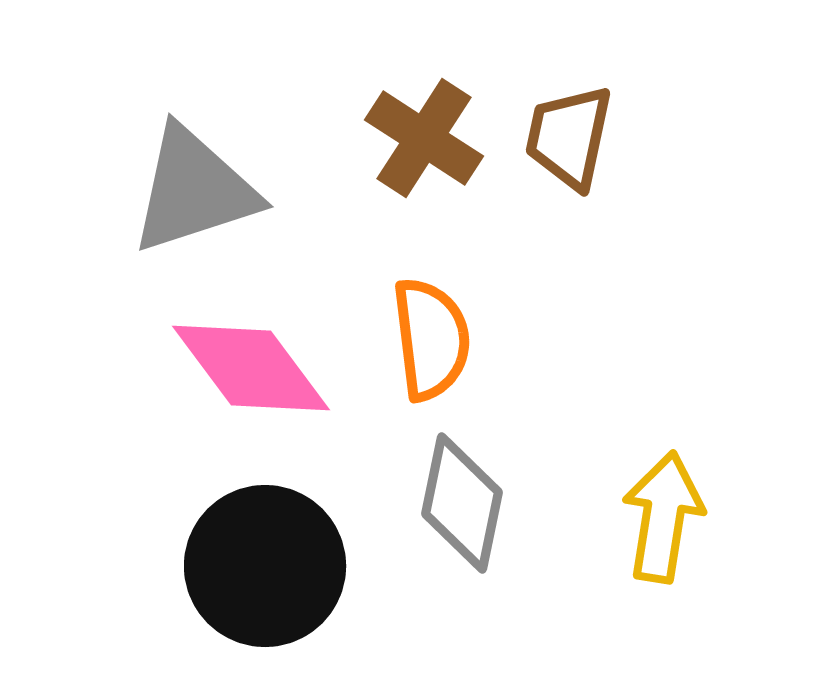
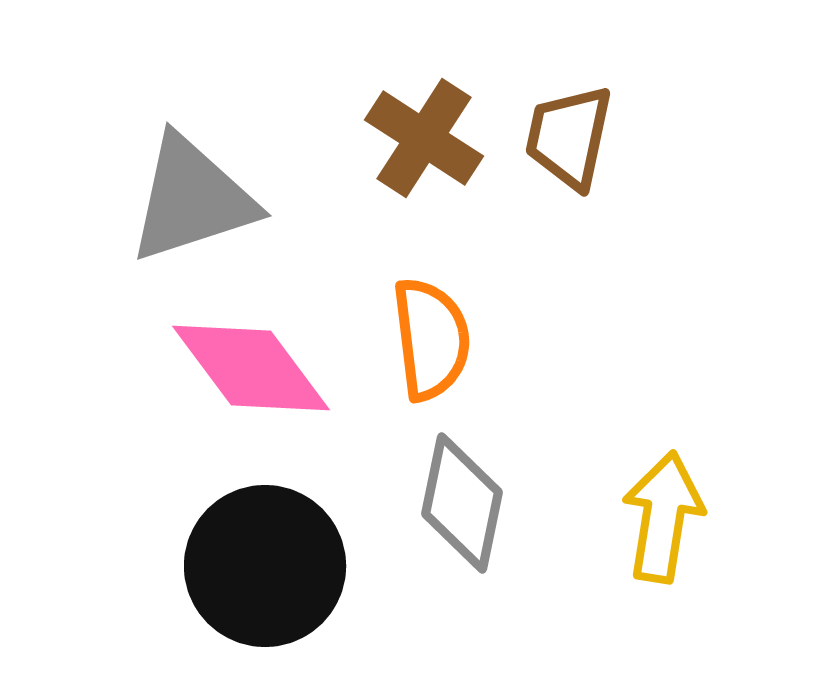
gray triangle: moved 2 px left, 9 px down
